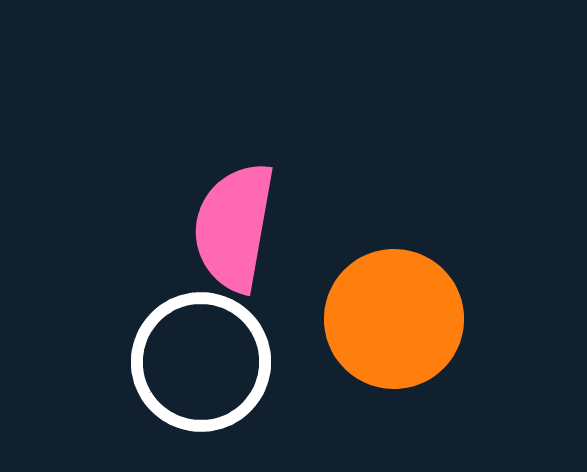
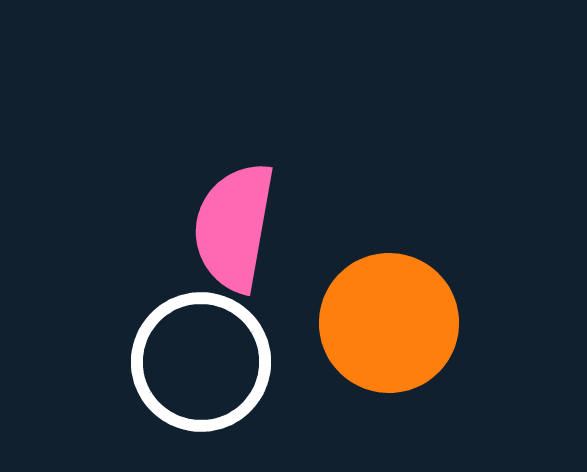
orange circle: moved 5 px left, 4 px down
